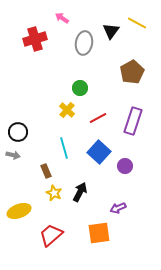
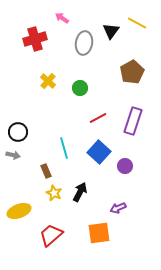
yellow cross: moved 19 px left, 29 px up
